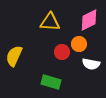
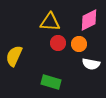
red circle: moved 4 px left, 9 px up
